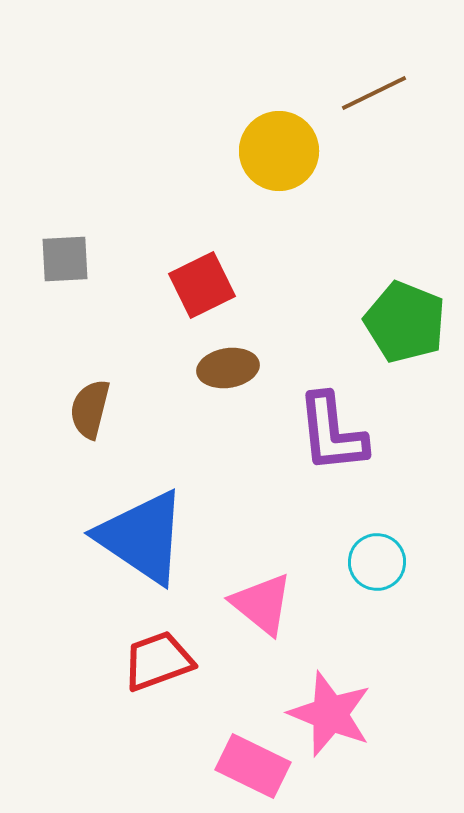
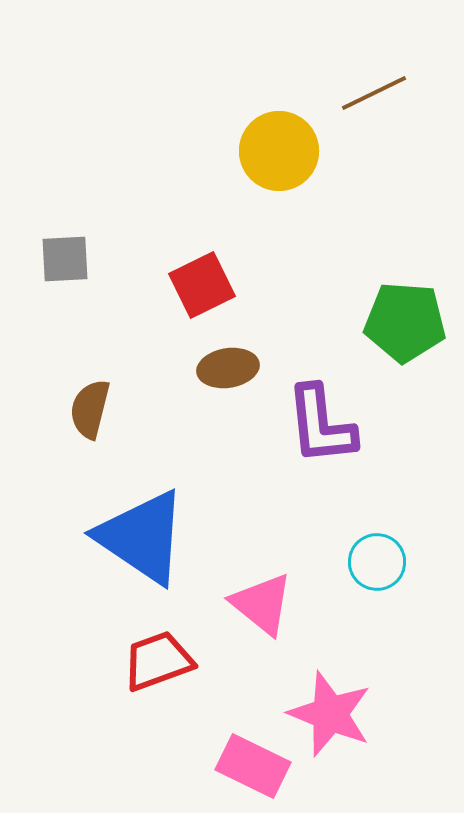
green pentagon: rotated 18 degrees counterclockwise
purple L-shape: moved 11 px left, 8 px up
